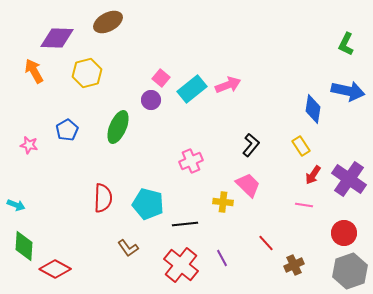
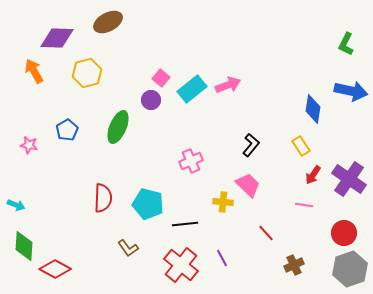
blue arrow: moved 3 px right
red line: moved 10 px up
gray hexagon: moved 2 px up
